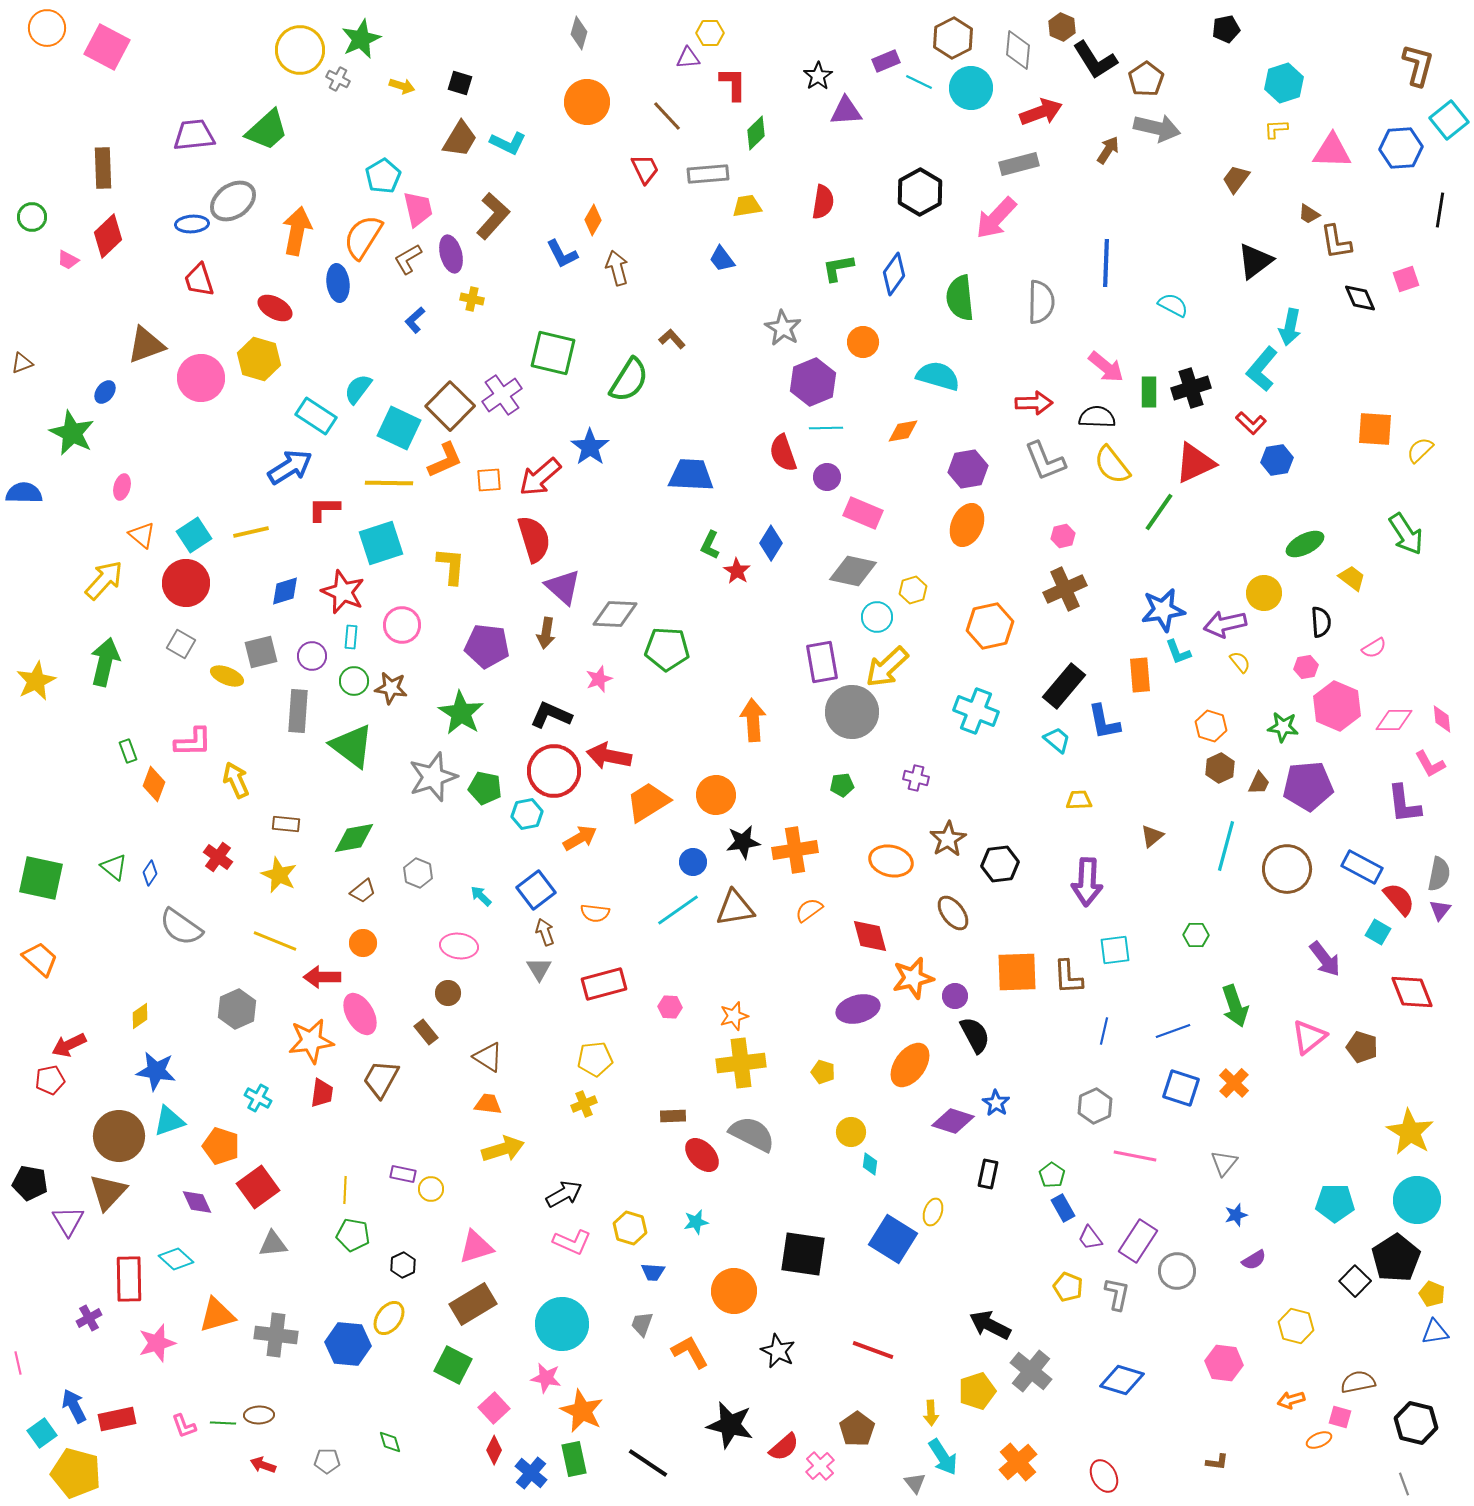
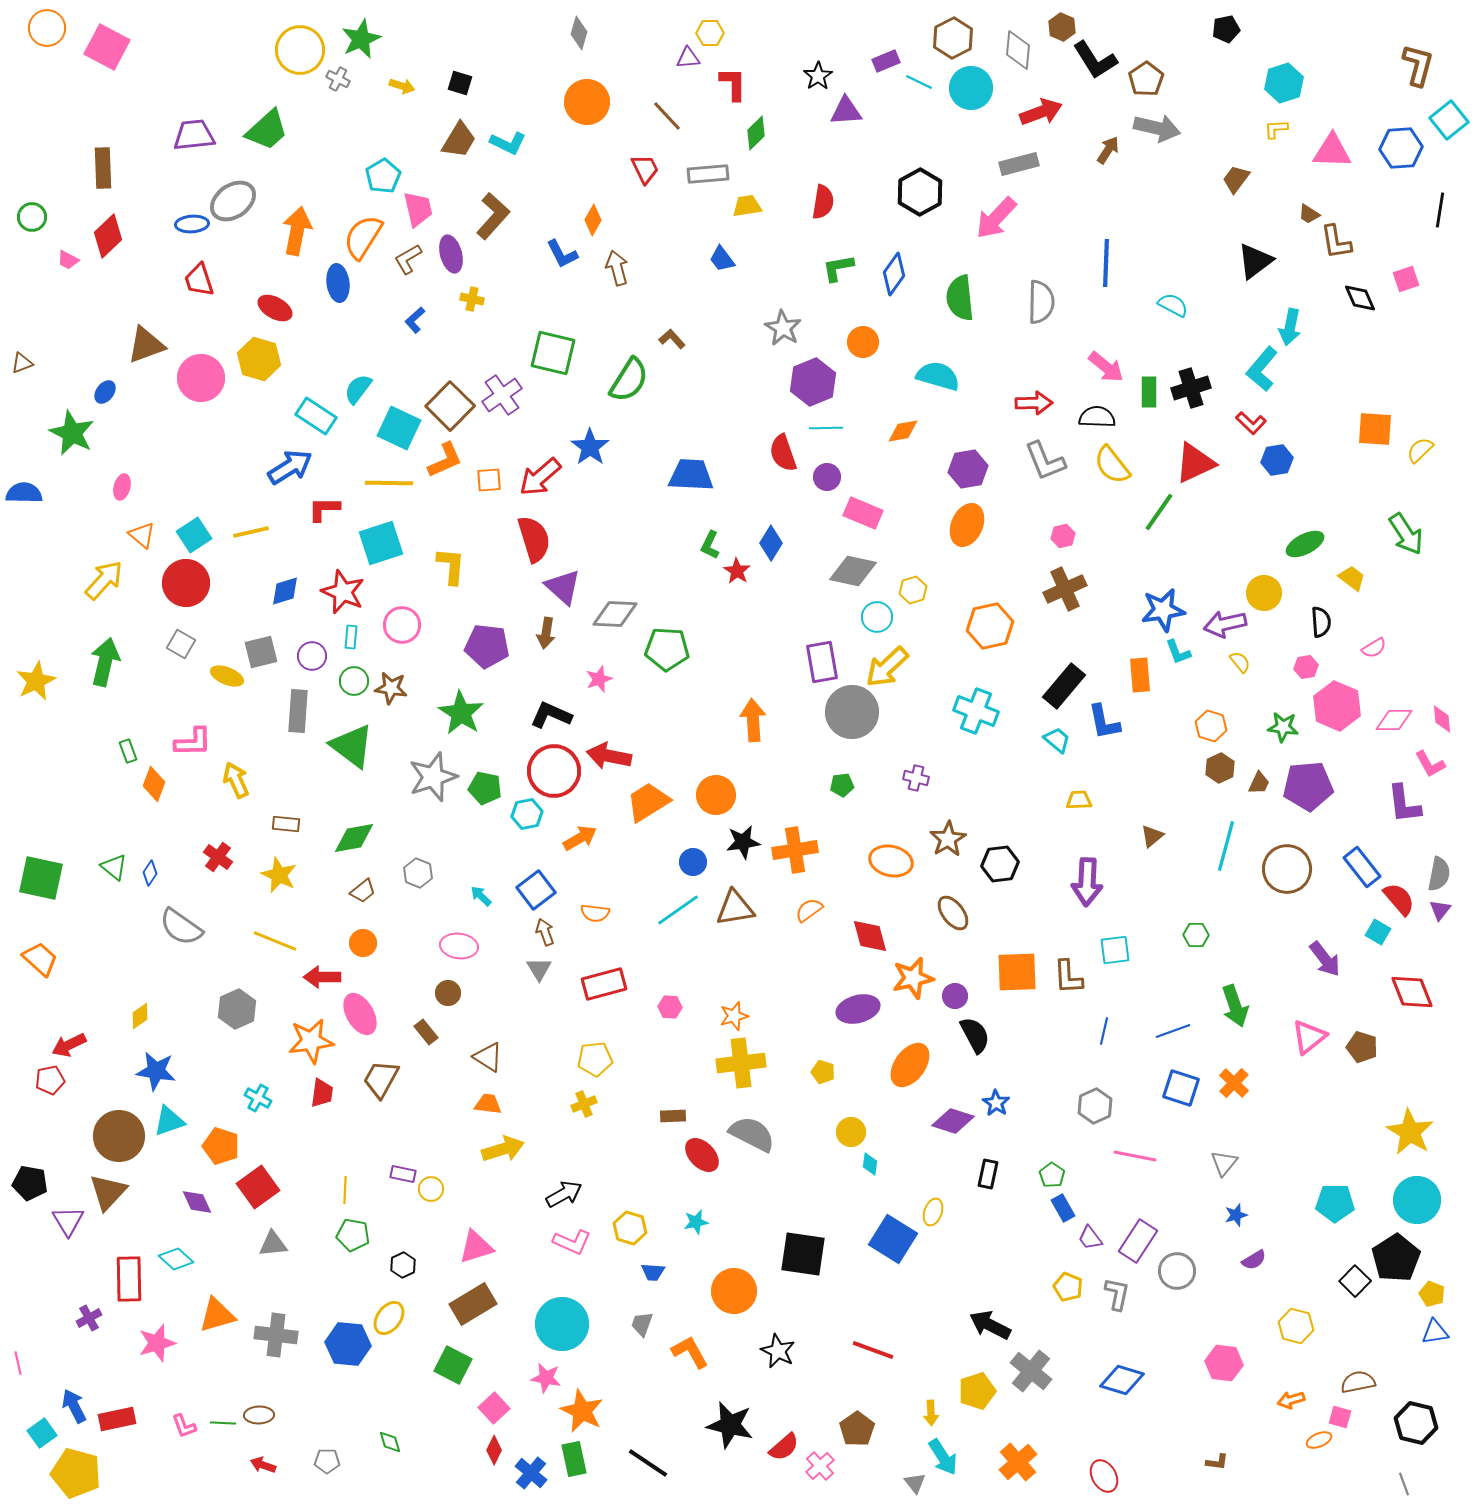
brown trapezoid at (460, 139): moved 1 px left, 1 px down
blue rectangle at (1362, 867): rotated 24 degrees clockwise
